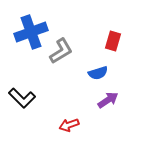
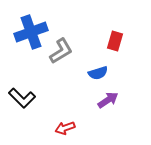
red rectangle: moved 2 px right
red arrow: moved 4 px left, 3 px down
